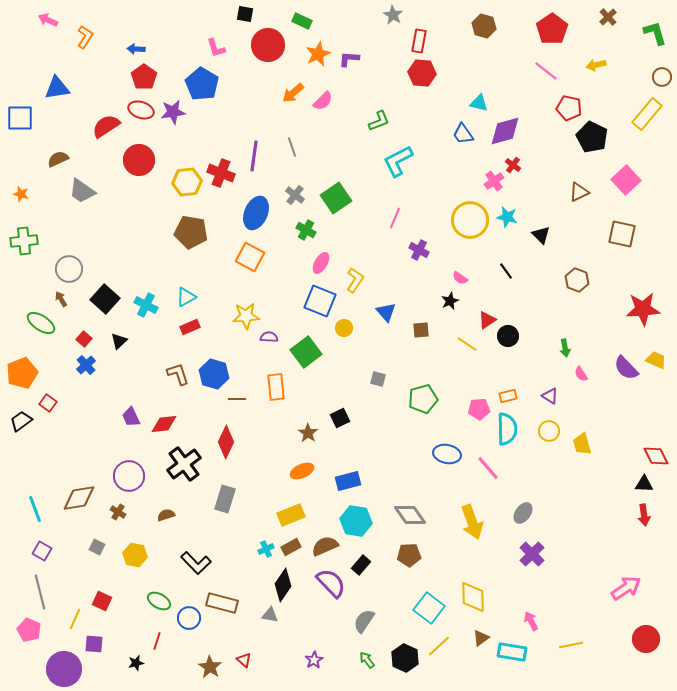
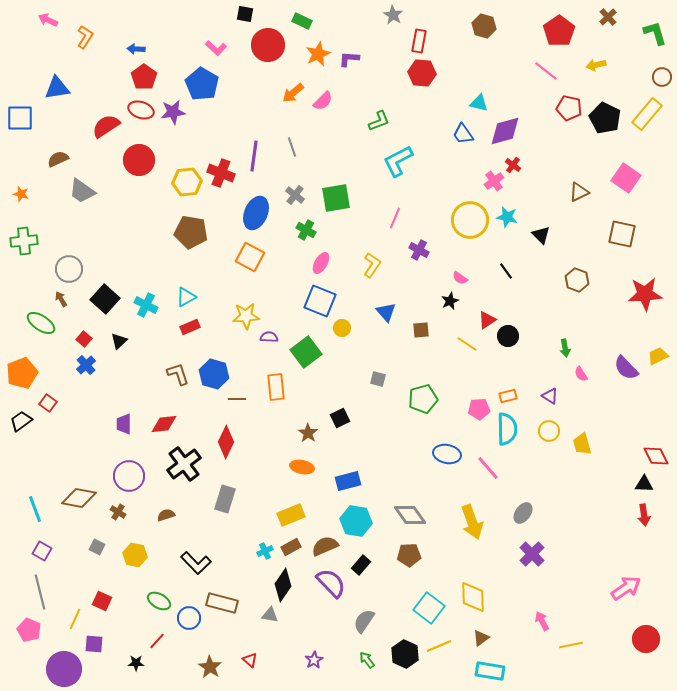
red pentagon at (552, 29): moved 7 px right, 2 px down
pink L-shape at (216, 48): rotated 30 degrees counterclockwise
black pentagon at (592, 137): moved 13 px right, 19 px up
pink square at (626, 180): moved 2 px up; rotated 12 degrees counterclockwise
green square at (336, 198): rotated 24 degrees clockwise
yellow L-shape at (355, 280): moved 17 px right, 15 px up
red star at (643, 309): moved 2 px right, 15 px up
yellow circle at (344, 328): moved 2 px left
yellow trapezoid at (656, 360): moved 2 px right, 4 px up; rotated 50 degrees counterclockwise
purple trapezoid at (131, 417): moved 7 px left, 7 px down; rotated 25 degrees clockwise
orange ellipse at (302, 471): moved 4 px up; rotated 35 degrees clockwise
brown diamond at (79, 498): rotated 20 degrees clockwise
cyan cross at (266, 549): moved 1 px left, 2 px down
pink arrow at (531, 621): moved 11 px right
red line at (157, 641): rotated 24 degrees clockwise
yellow line at (439, 646): rotated 20 degrees clockwise
cyan rectangle at (512, 652): moved 22 px left, 19 px down
black hexagon at (405, 658): moved 4 px up
red triangle at (244, 660): moved 6 px right
black star at (136, 663): rotated 14 degrees clockwise
